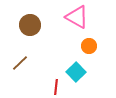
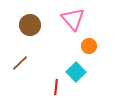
pink triangle: moved 4 px left, 2 px down; rotated 20 degrees clockwise
